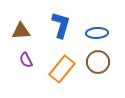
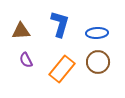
blue L-shape: moved 1 px left, 1 px up
